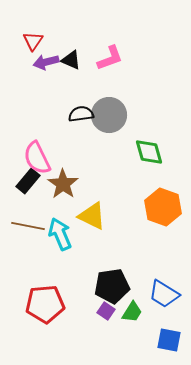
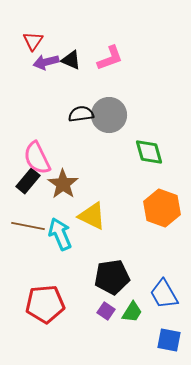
orange hexagon: moved 1 px left, 1 px down
black pentagon: moved 9 px up
blue trapezoid: rotated 28 degrees clockwise
